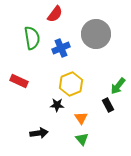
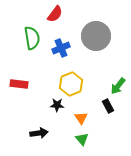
gray circle: moved 2 px down
red rectangle: moved 3 px down; rotated 18 degrees counterclockwise
black rectangle: moved 1 px down
